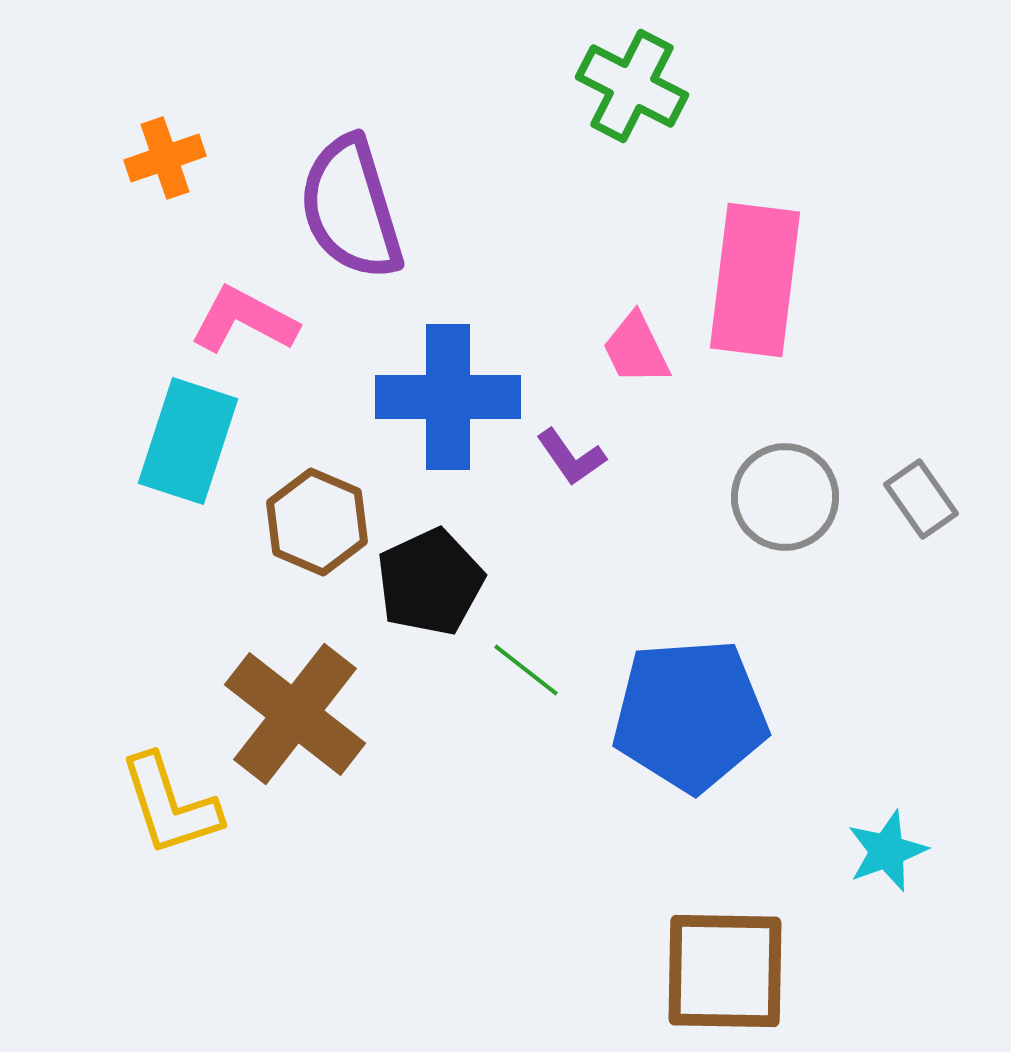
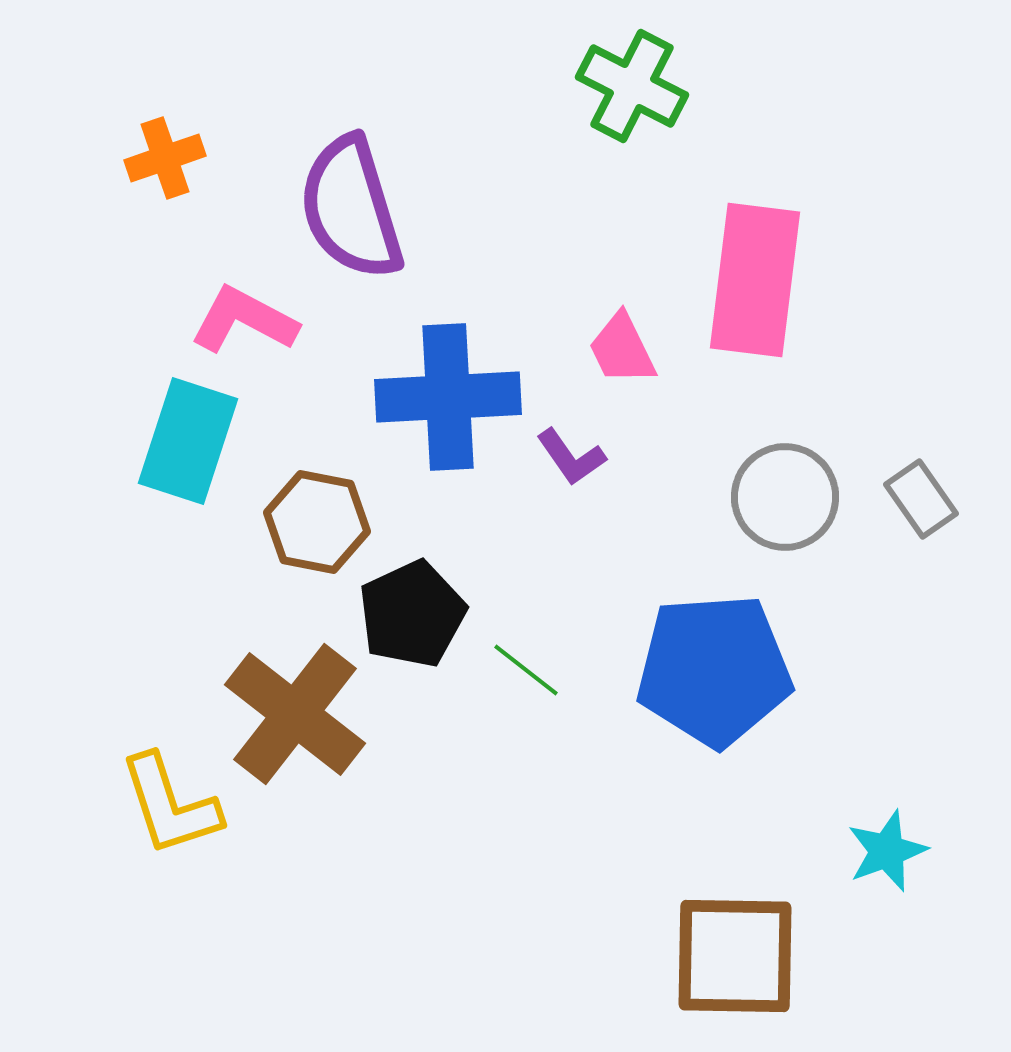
pink trapezoid: moved 14 px left
blue cross: rotated 3 degrees counterclockwise
brown hexagon: rotated 12 degrees counterclockwise
black pentagon: moved 18 px left, 32 px down
blue pentagon: moved 24 px right, 45 px up
brown square: moved 10 px right, 15 px up
